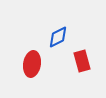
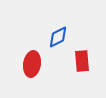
red rectangle: rotated 10 degrees clockwise
